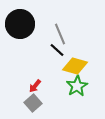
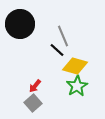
gray line: moved 3 px right, 2 px down
